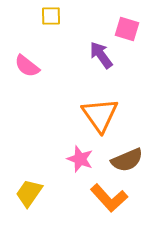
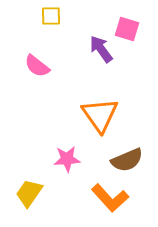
purple arrow: moved 6 px up
pink semicircle: moved 10 px right
pink star: moved 13 px left; rotated 24 degrees counterclockwise
orange L-shape: moved 1 px right
